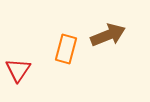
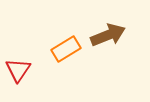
orange rectangle: rotated 44 degrees clockwise
